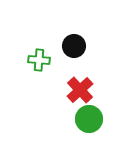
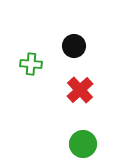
green cross: moved 8 px left, 4 px down
green circle: moved 6 px left, 25 px down
